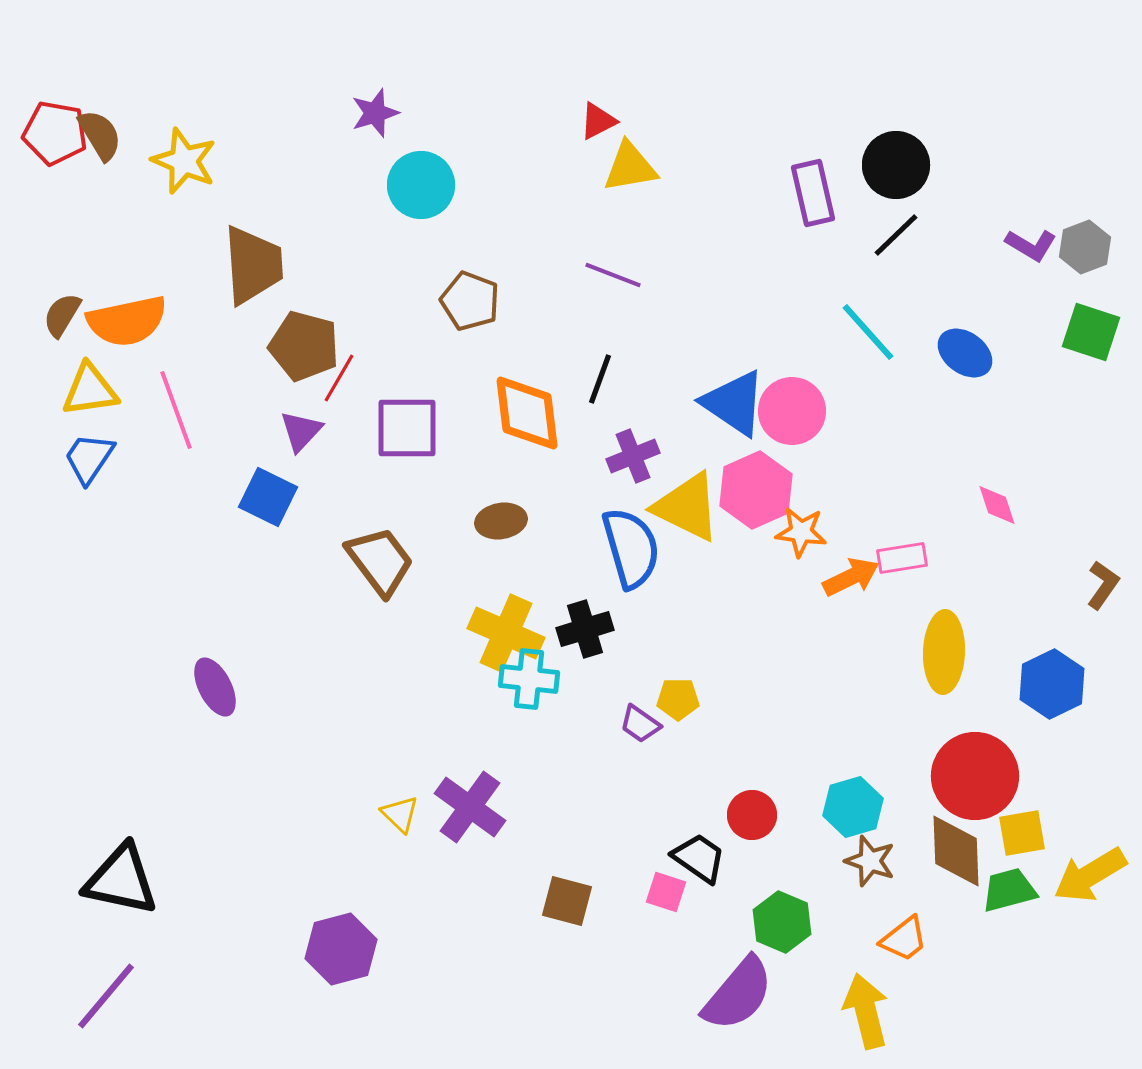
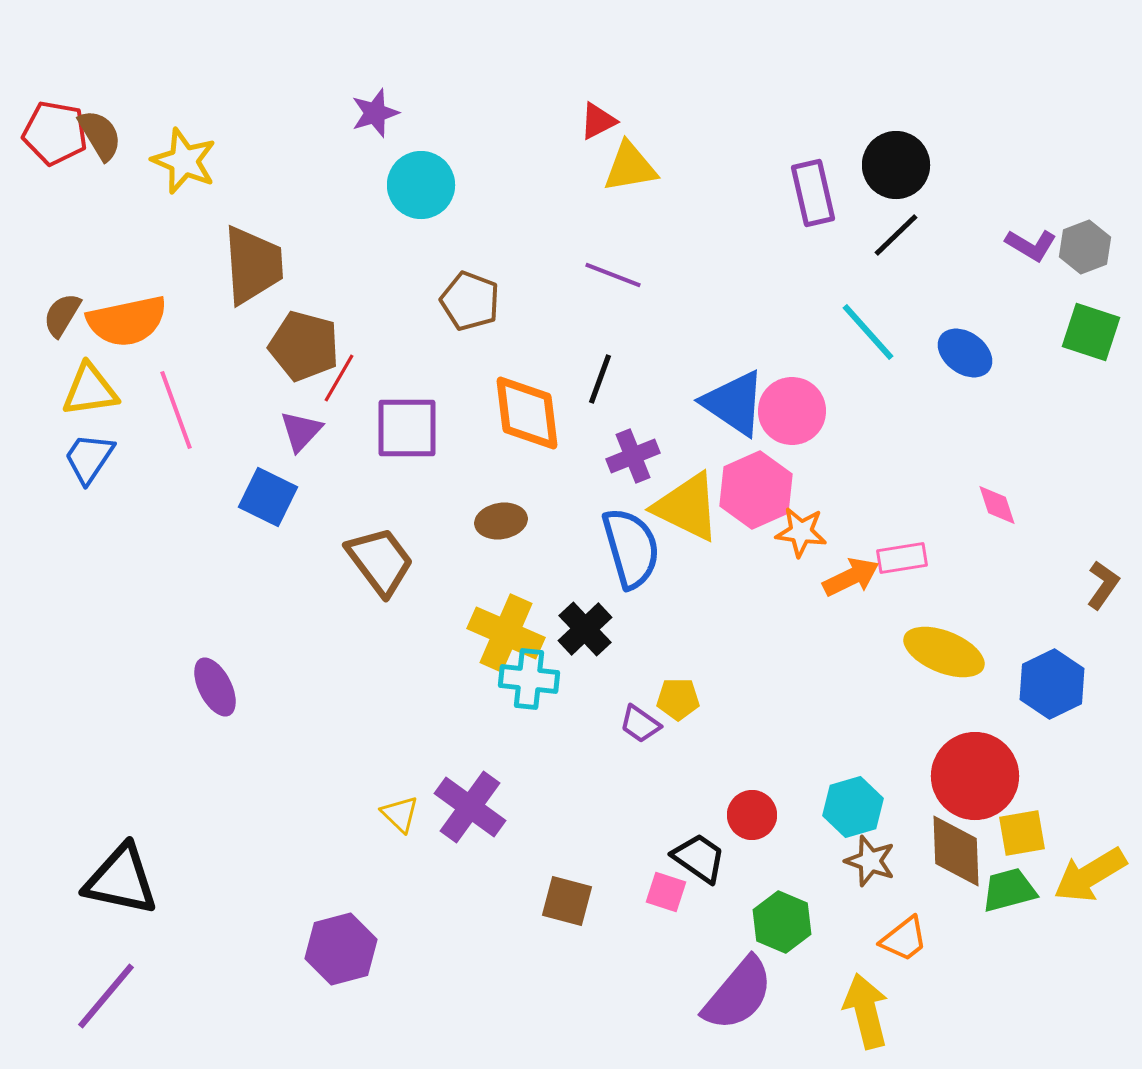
black cross at (585, 629): rotated 26 degrees counterclockwise
yellow ellipse at (944, 652): rotated 70 degrees counterclockwise
